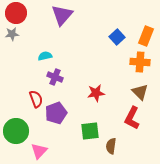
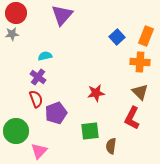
purple cross: moved 17 px left; rotated 14 degrees clockwise
